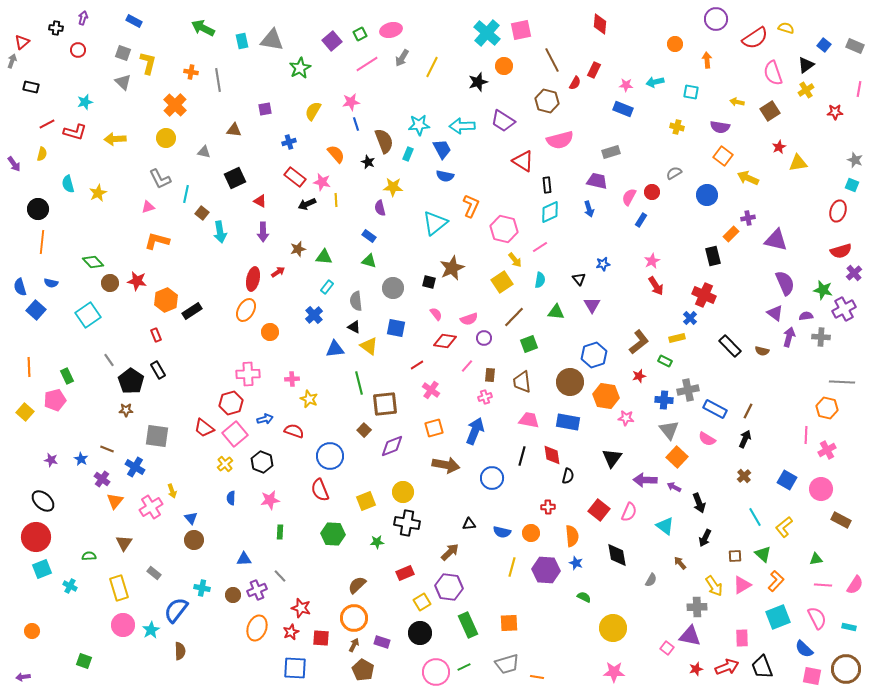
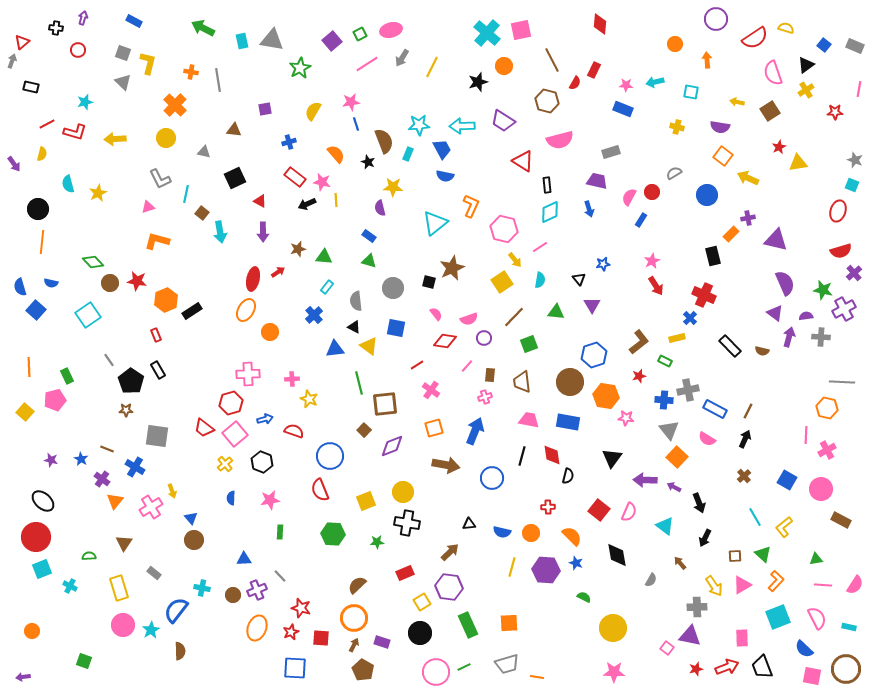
orange semicircle at (572, 536): rotated 40 degrees counterclockwise
